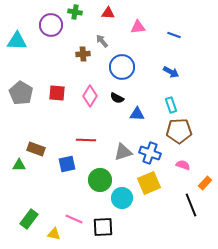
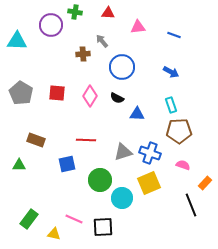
brown rectangle: moved 9 px up
